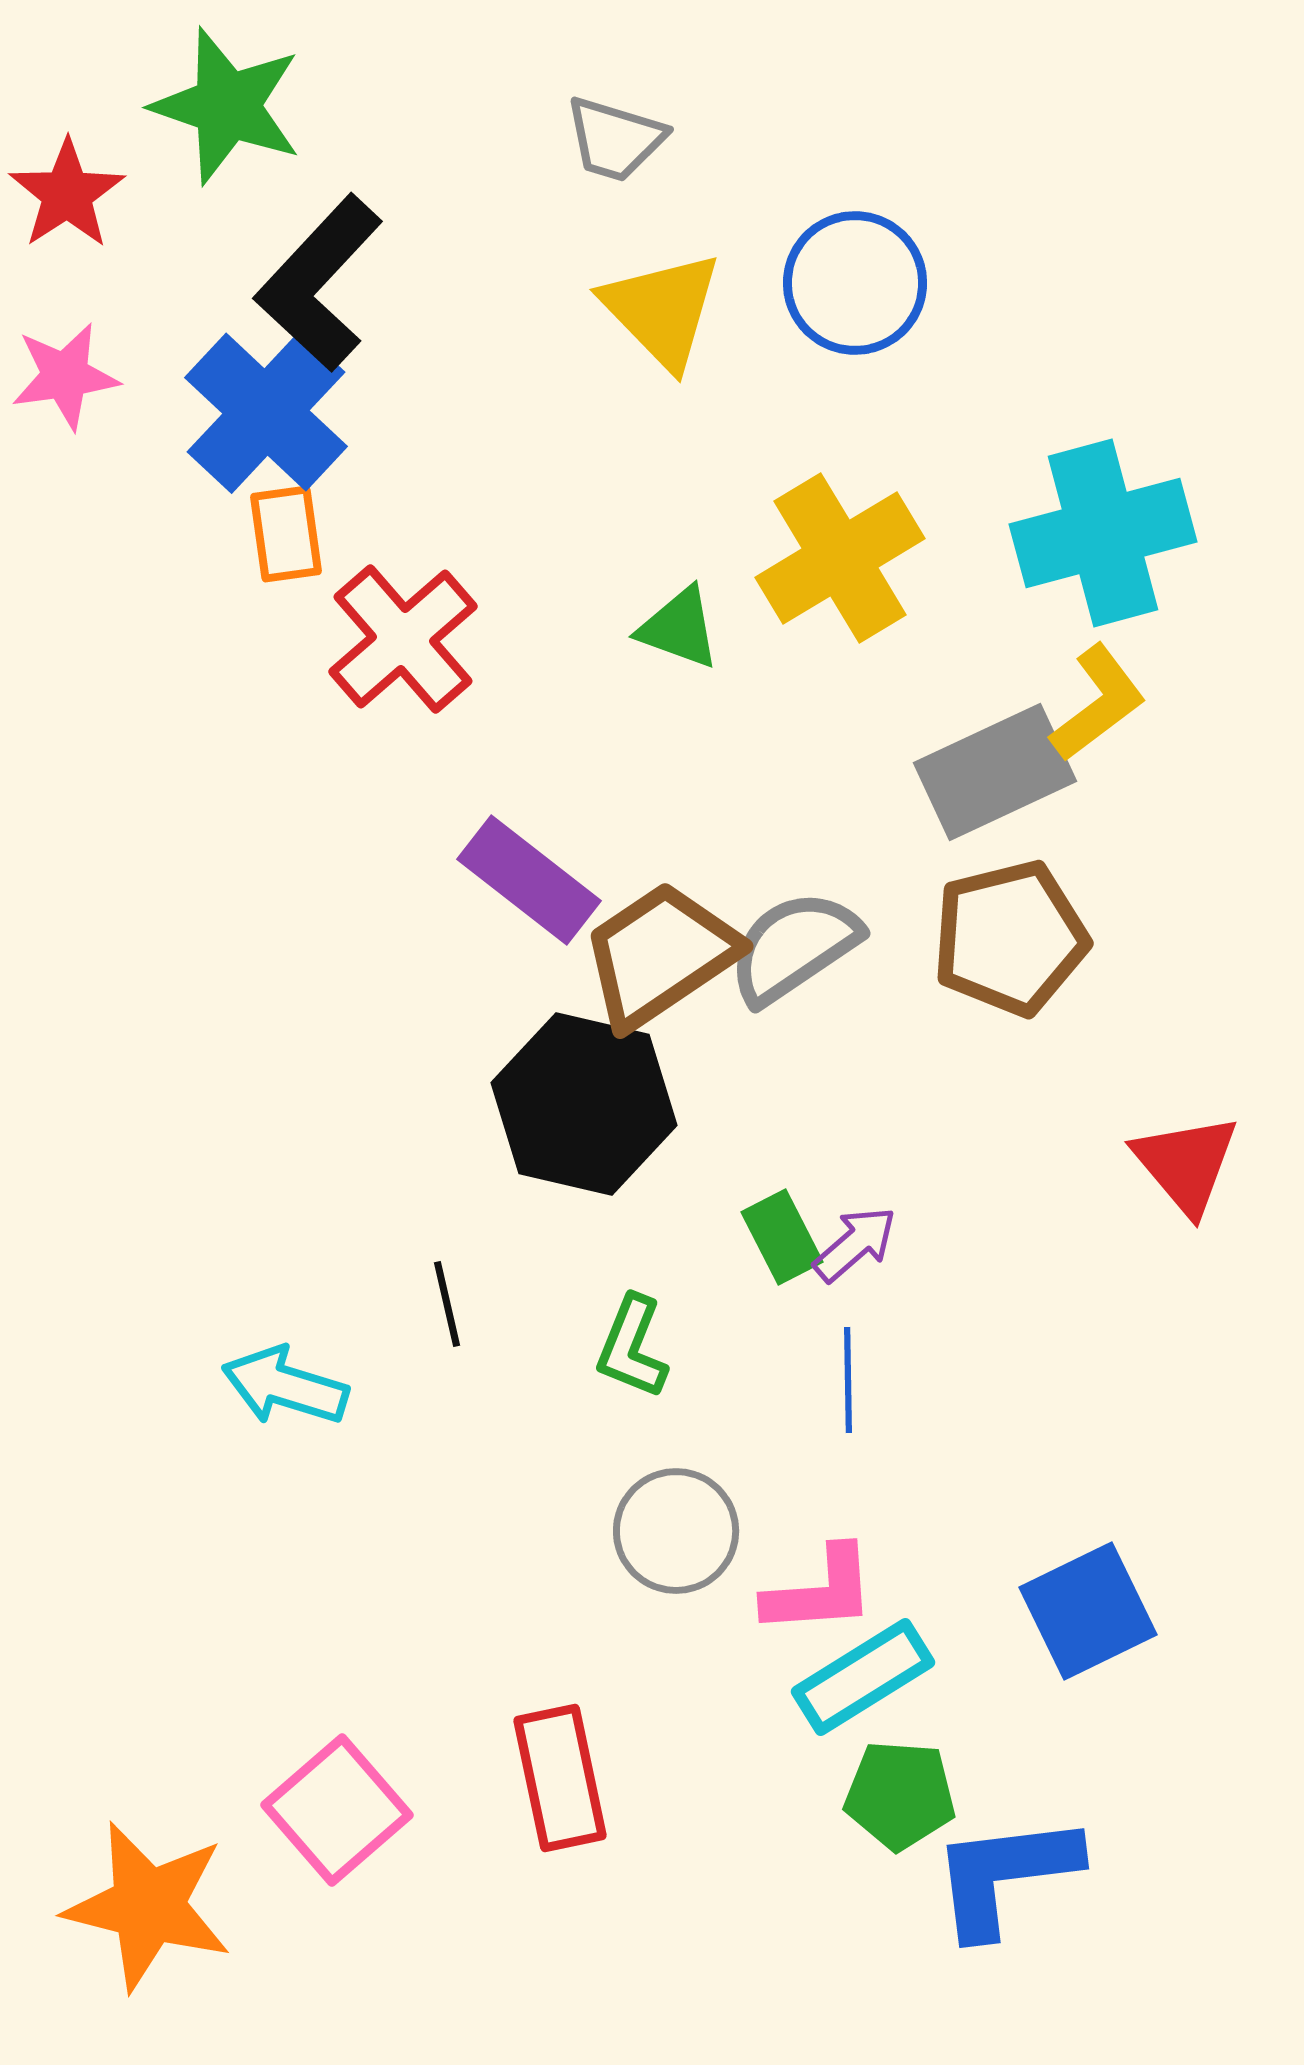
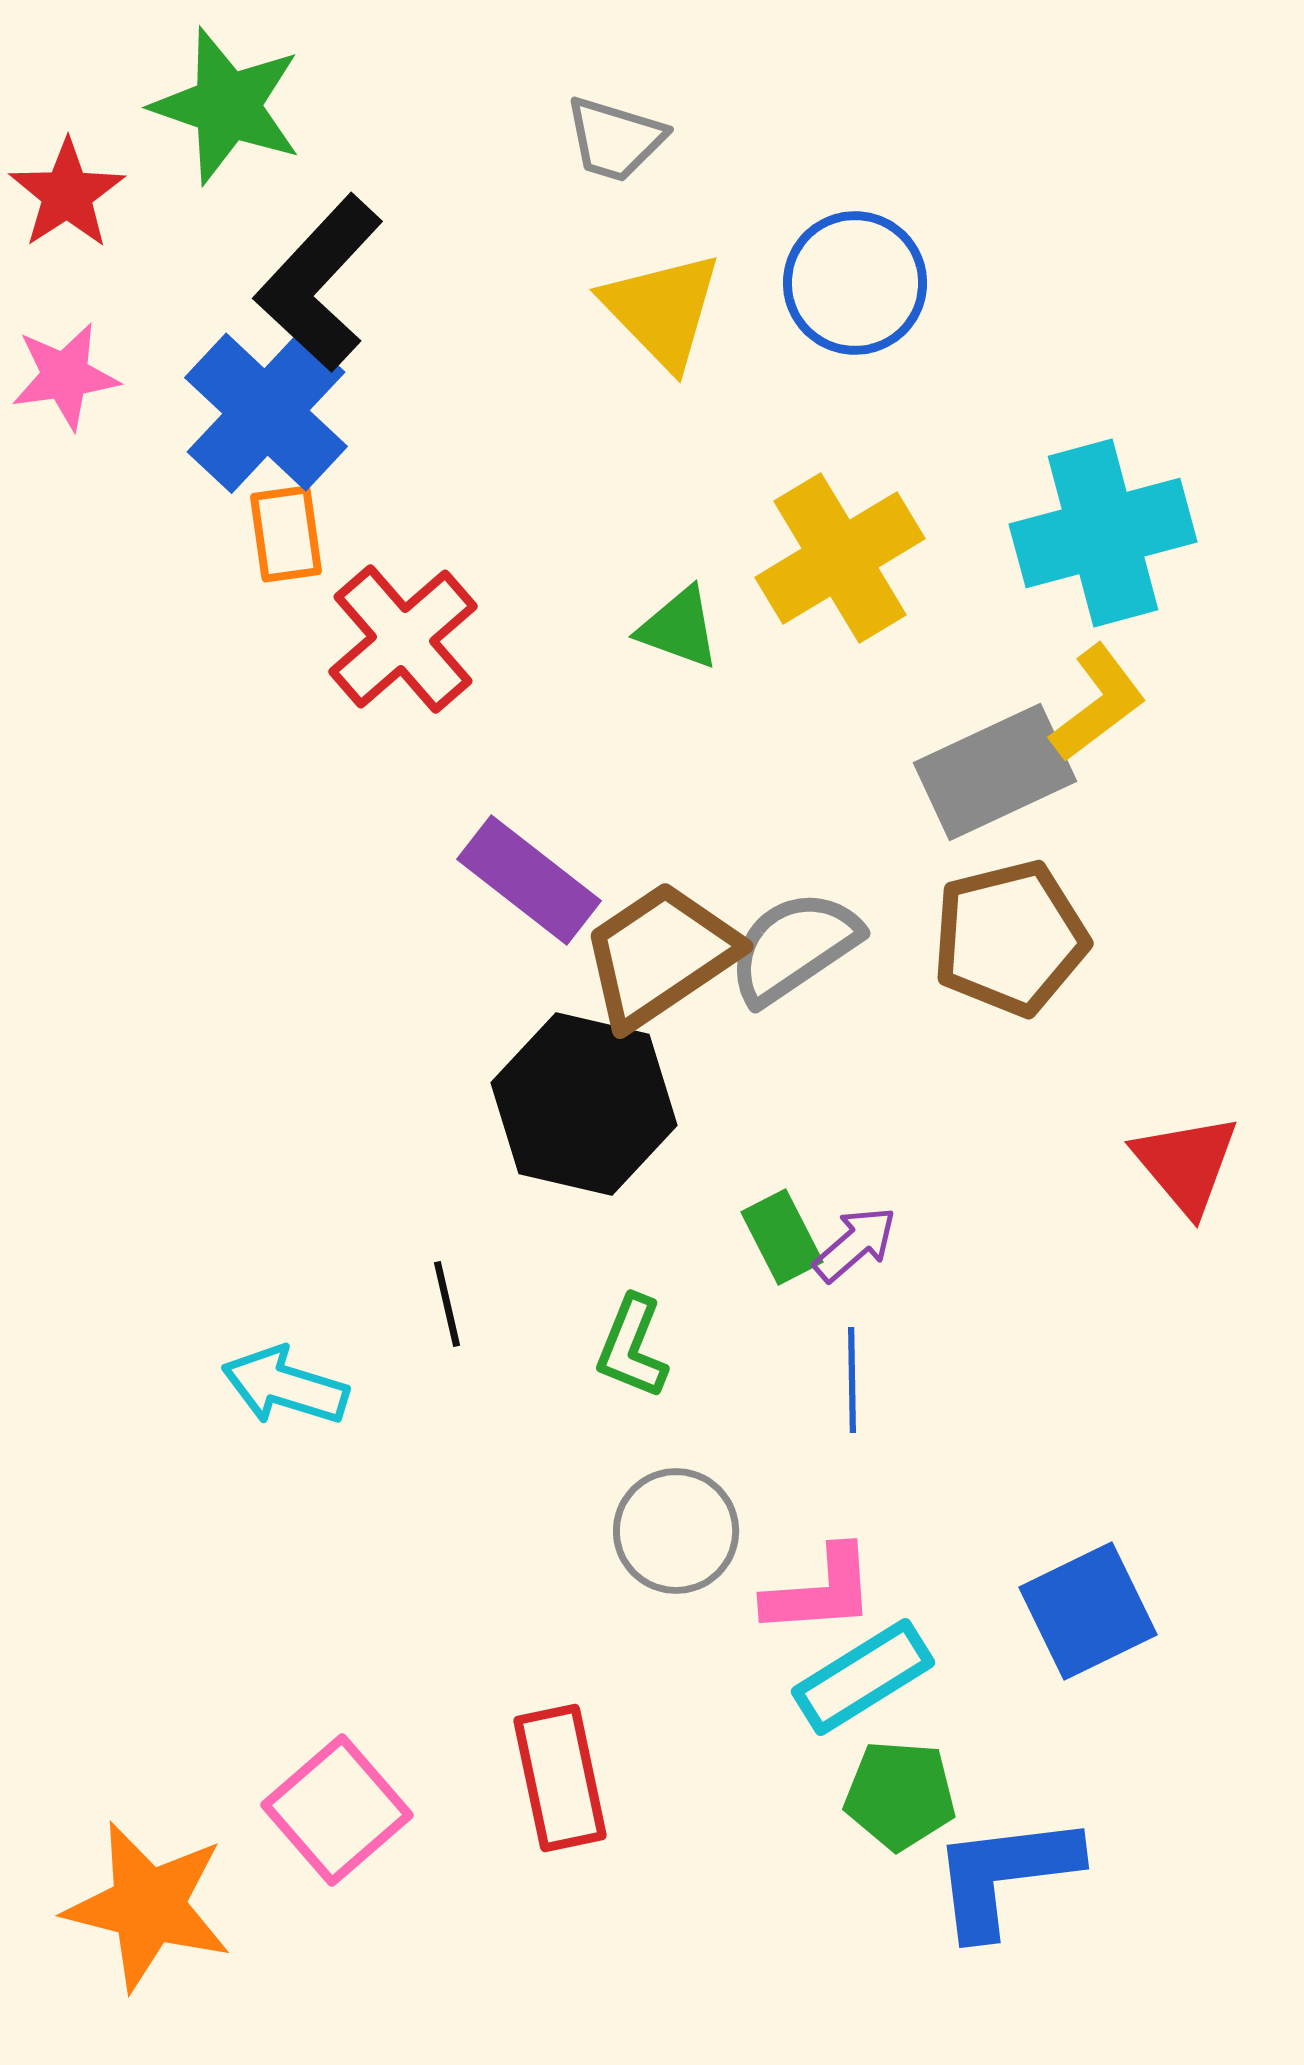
blue line: moved 4 px right
